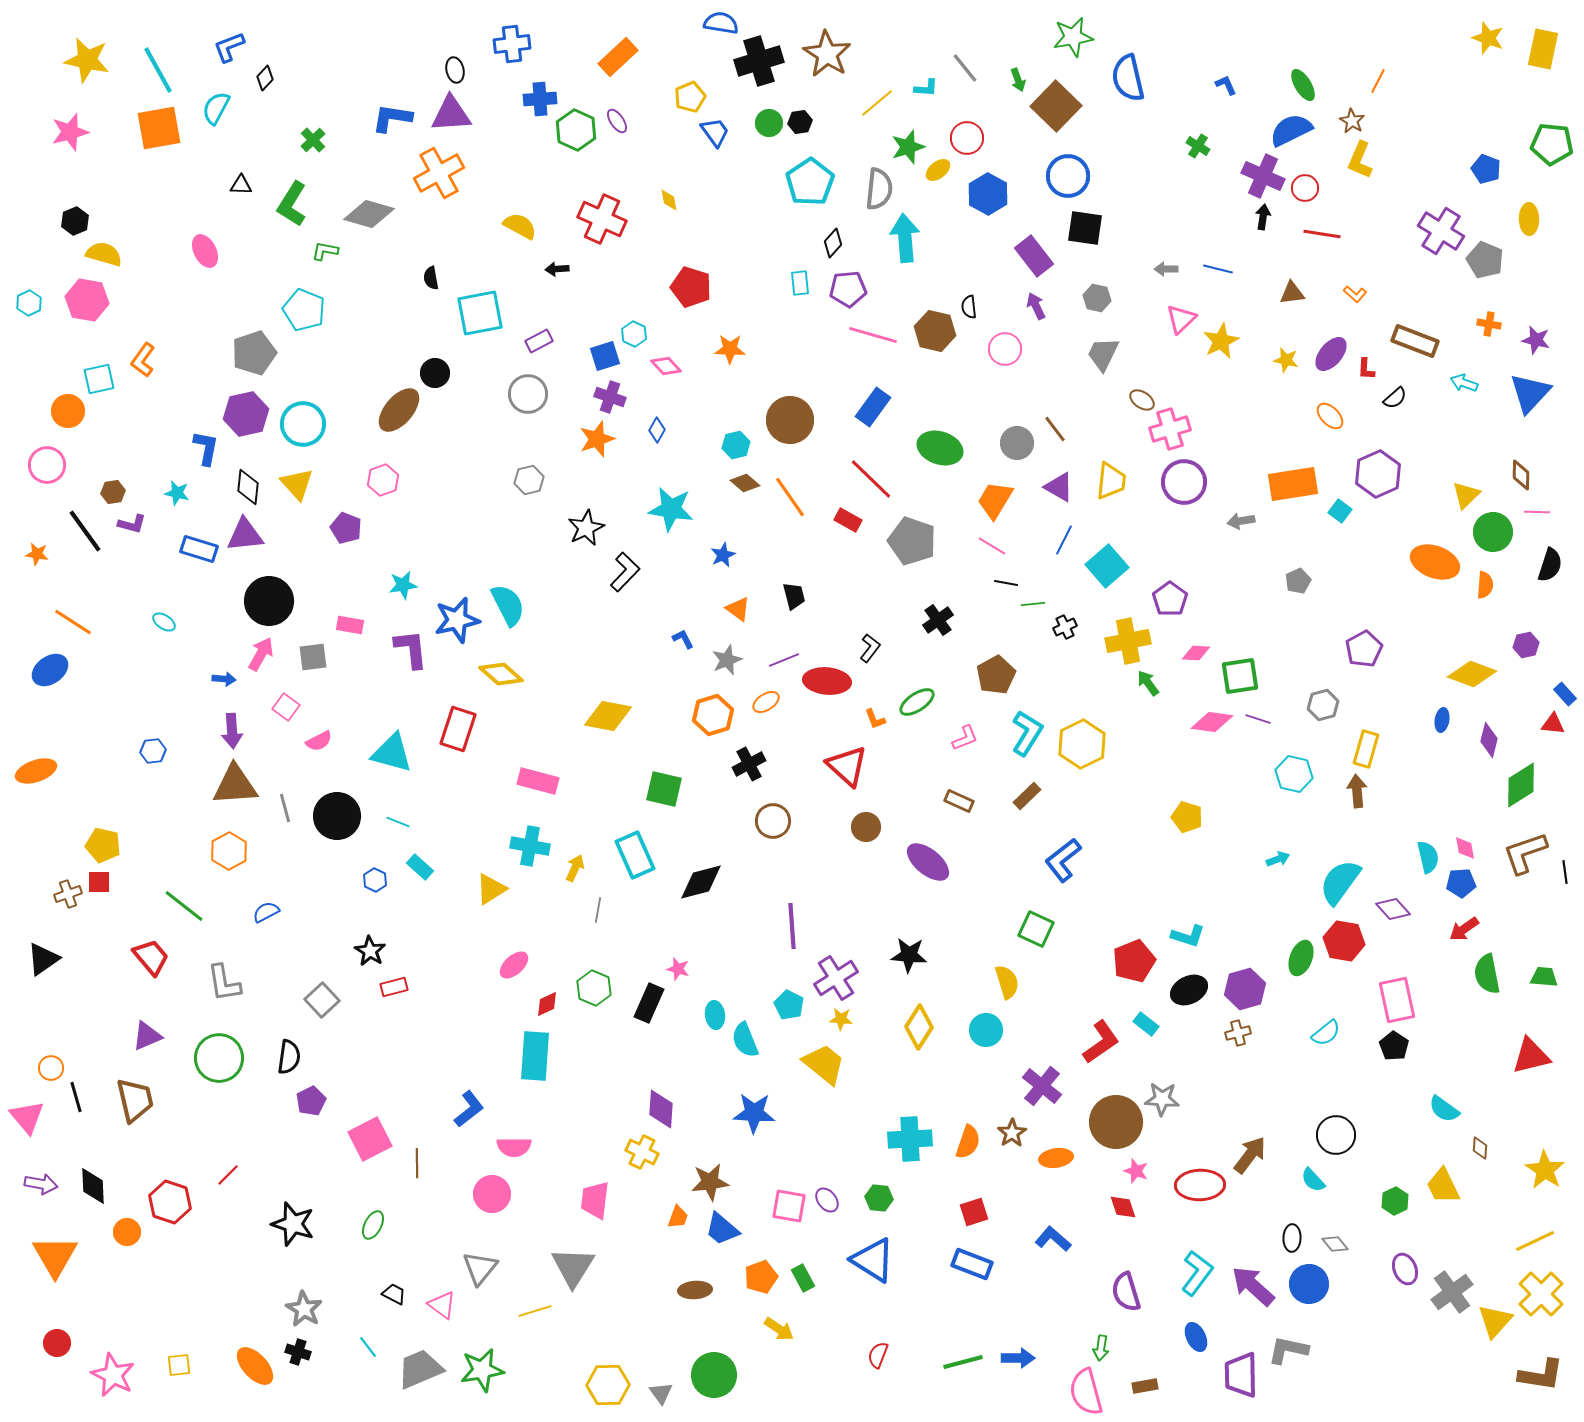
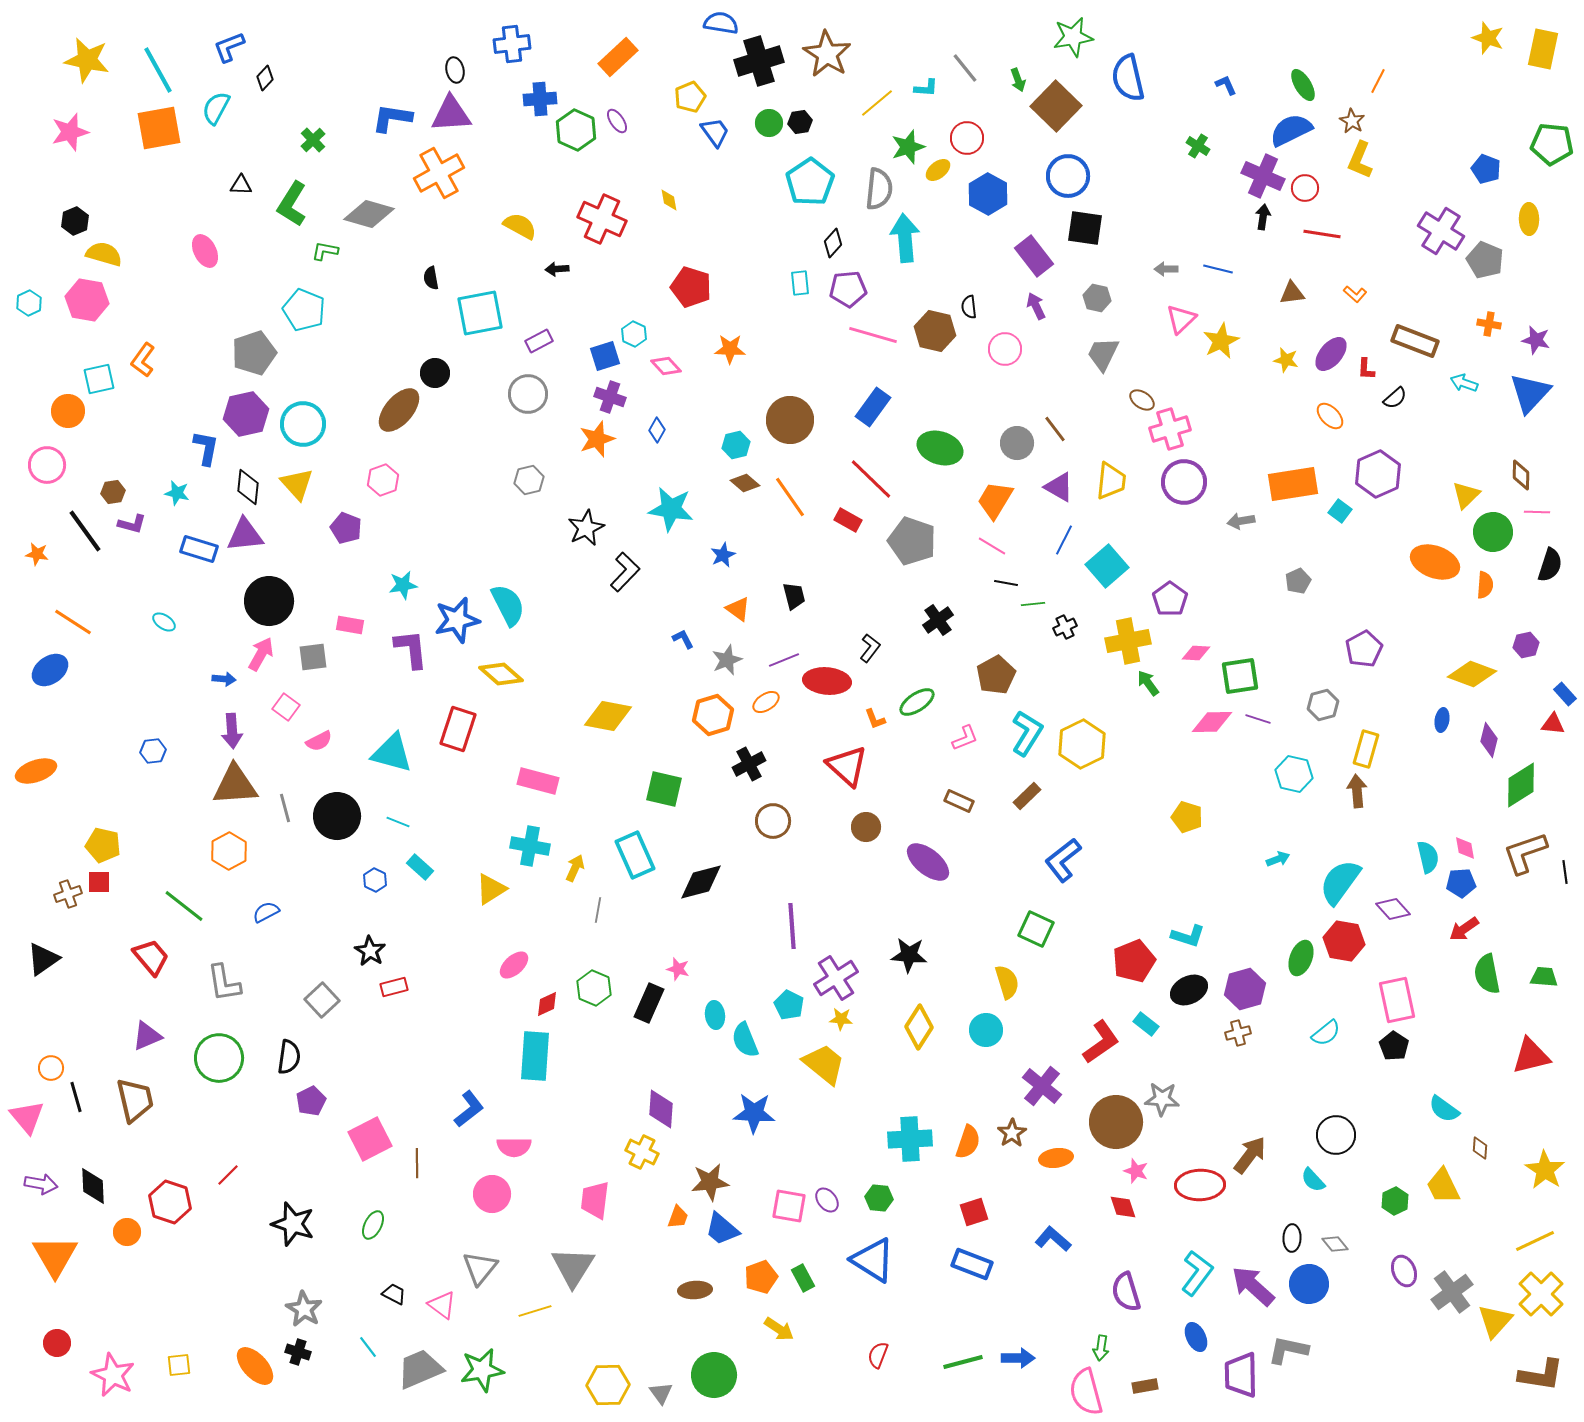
pink diamond at (1212, 722): rotated 9 degrees counterclockwise
purple ellipse at (1405, 1269): moved 1 px left, 2 px down
